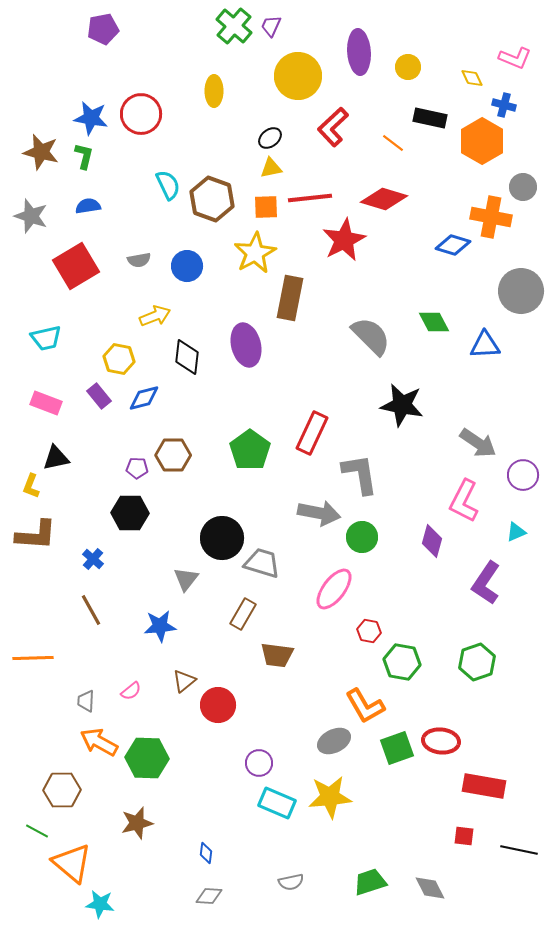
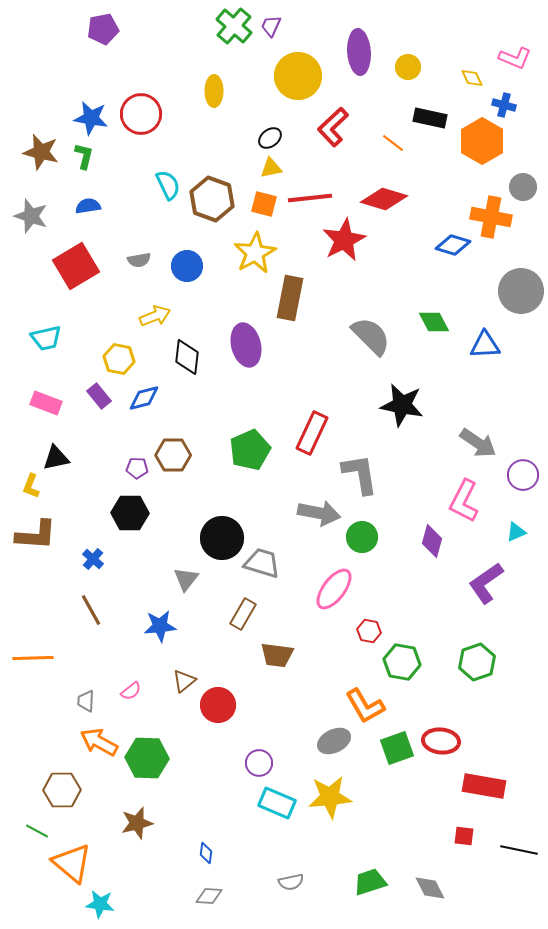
orange square at (266, 207): moved 2 px left, 3 px up; rotated 16 degrees clockwise
green pentagon at (250, 450): rotated 12 degrees clockwise
purple L-shape at (486, 583): rotated 21 degrees clockwise
